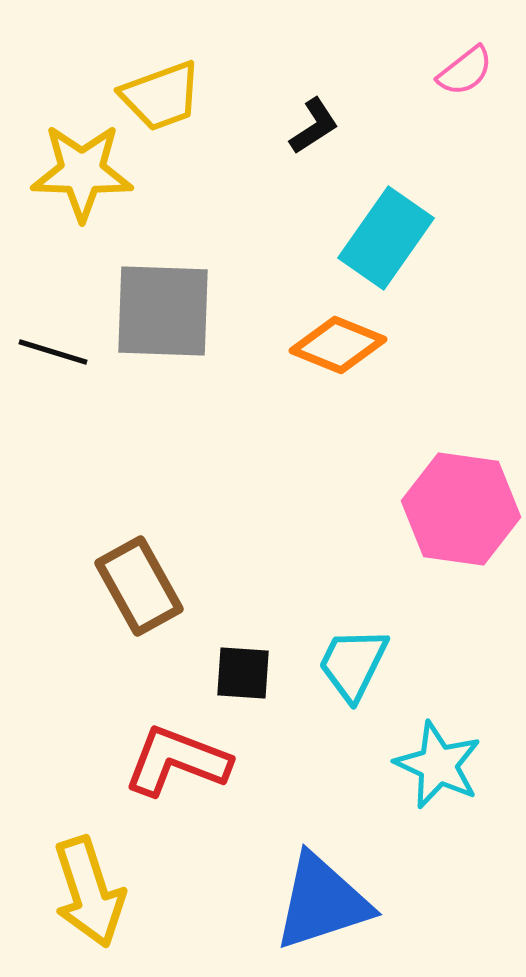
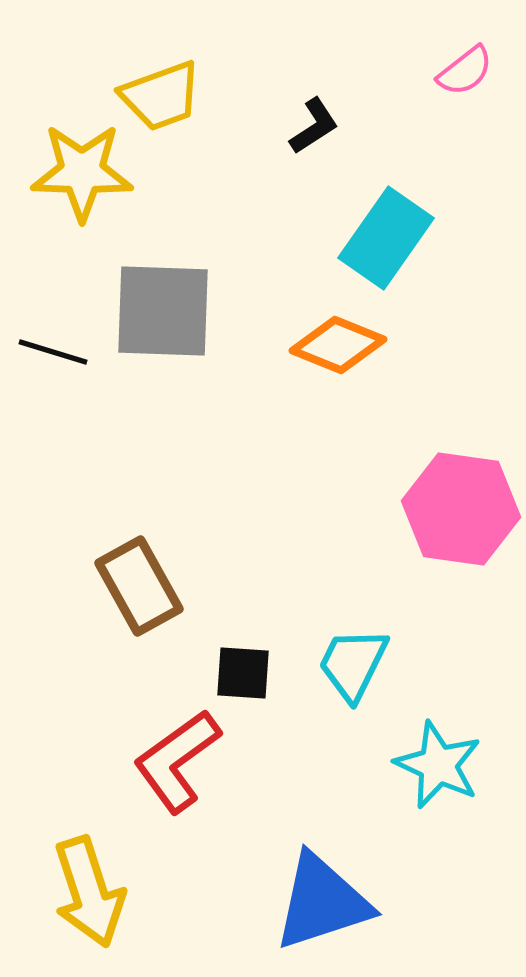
red L-shape: rotated 57 degrees counterclockwise
